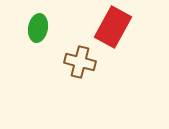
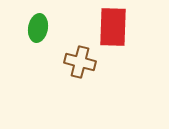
red rectangle: rotated 27 degrees counterclockwise
